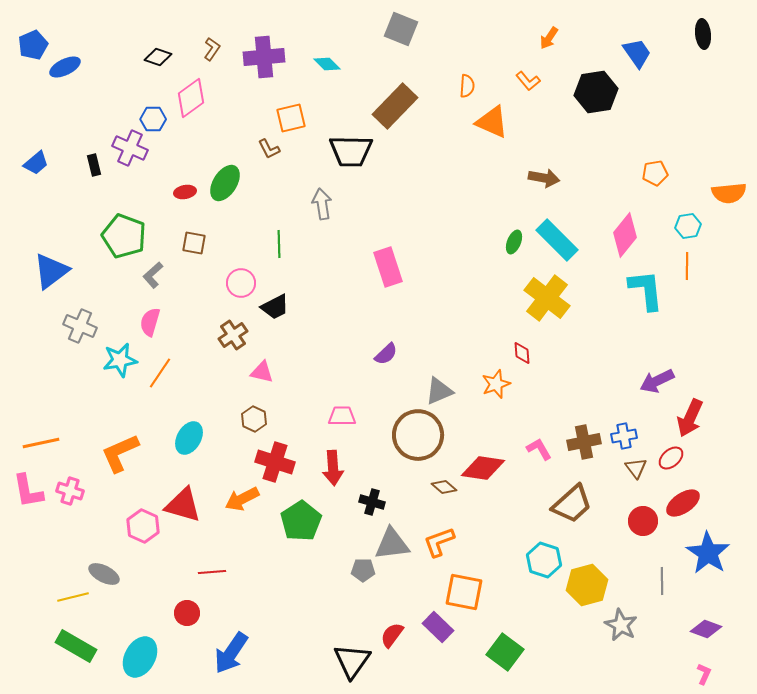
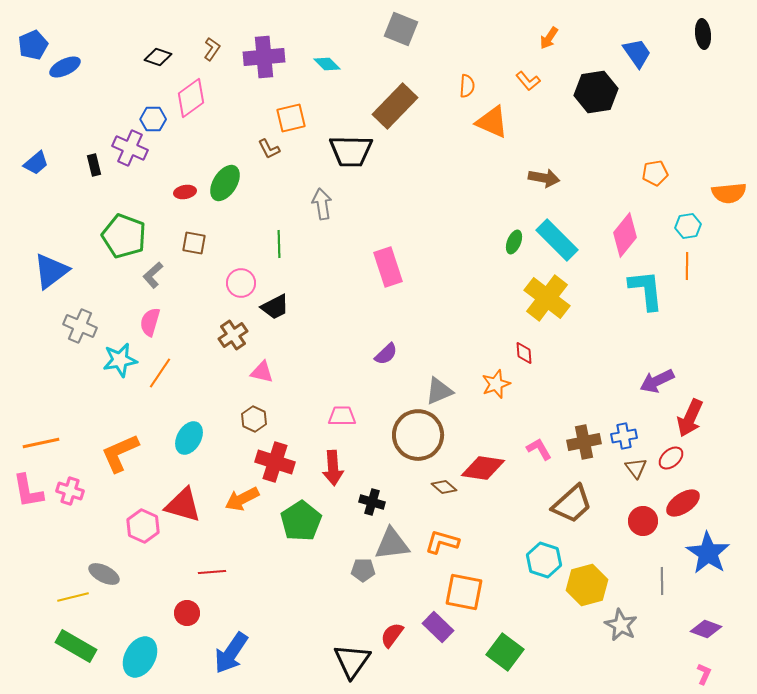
red diamond at (522, 353): moved 2 px right
orange L-shape at (439, 542): moved 3 px right; rotated 36 degrees clockwise
